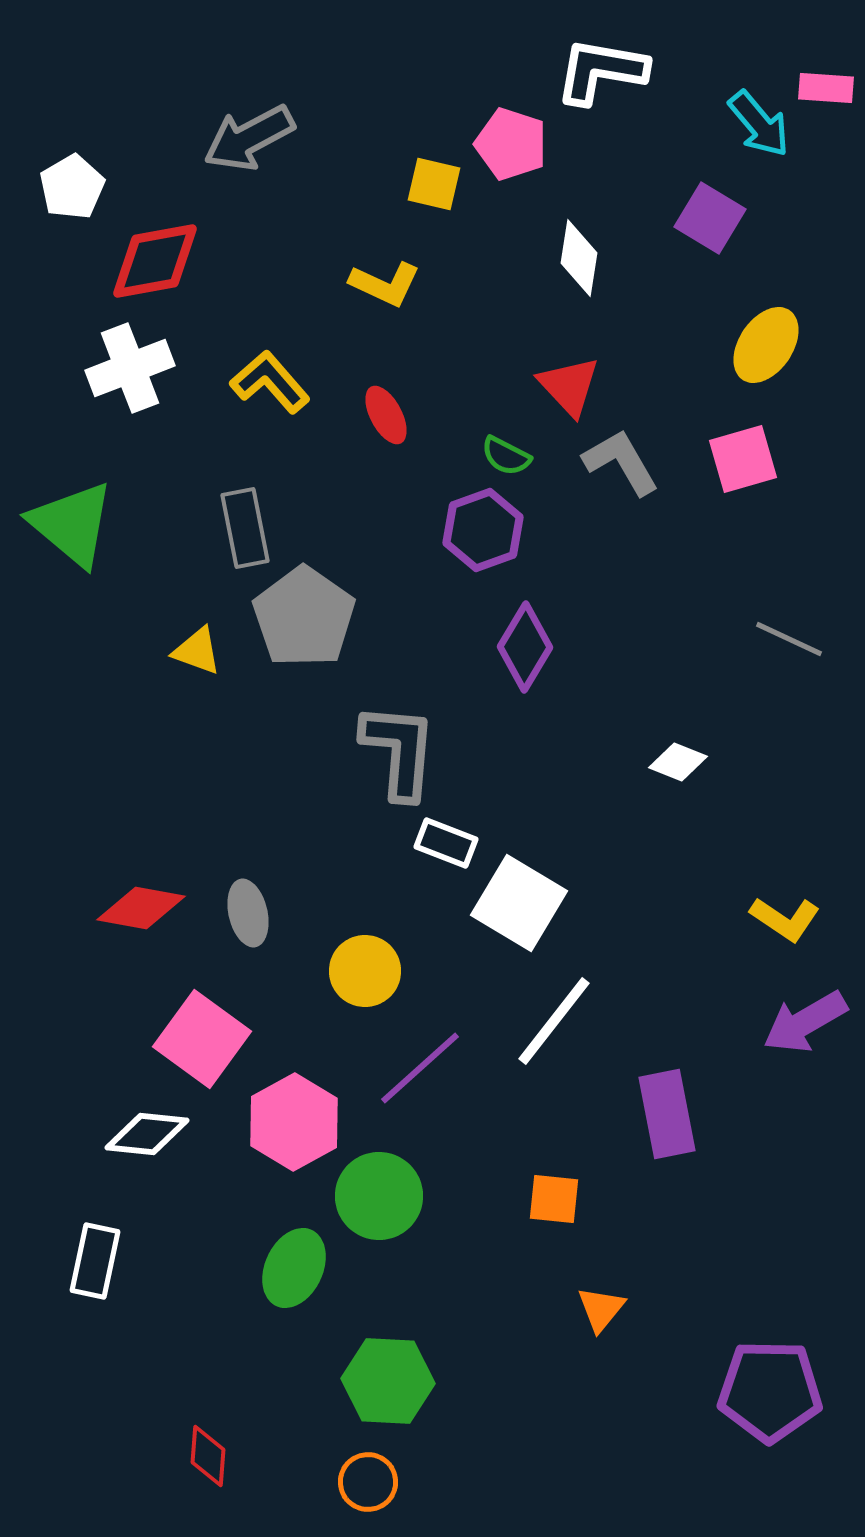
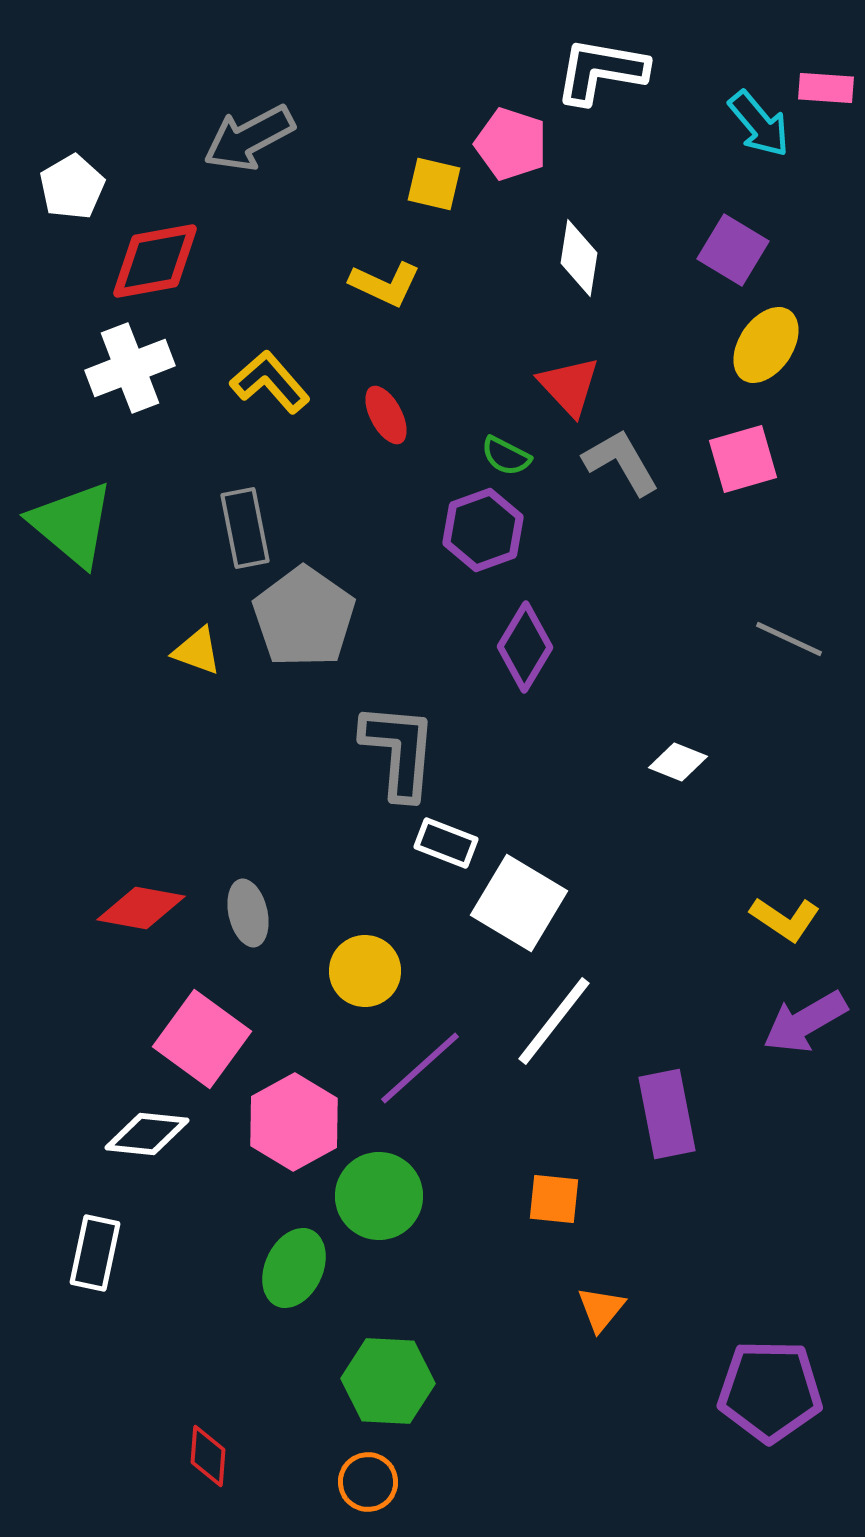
purple square at (710, 218): moved 23 px right, 32 px down
white rectangle at (95, 1261): moved 8 px up
